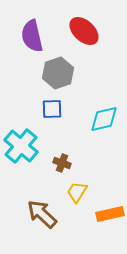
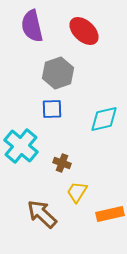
purple semicircle: moved 10 px up
